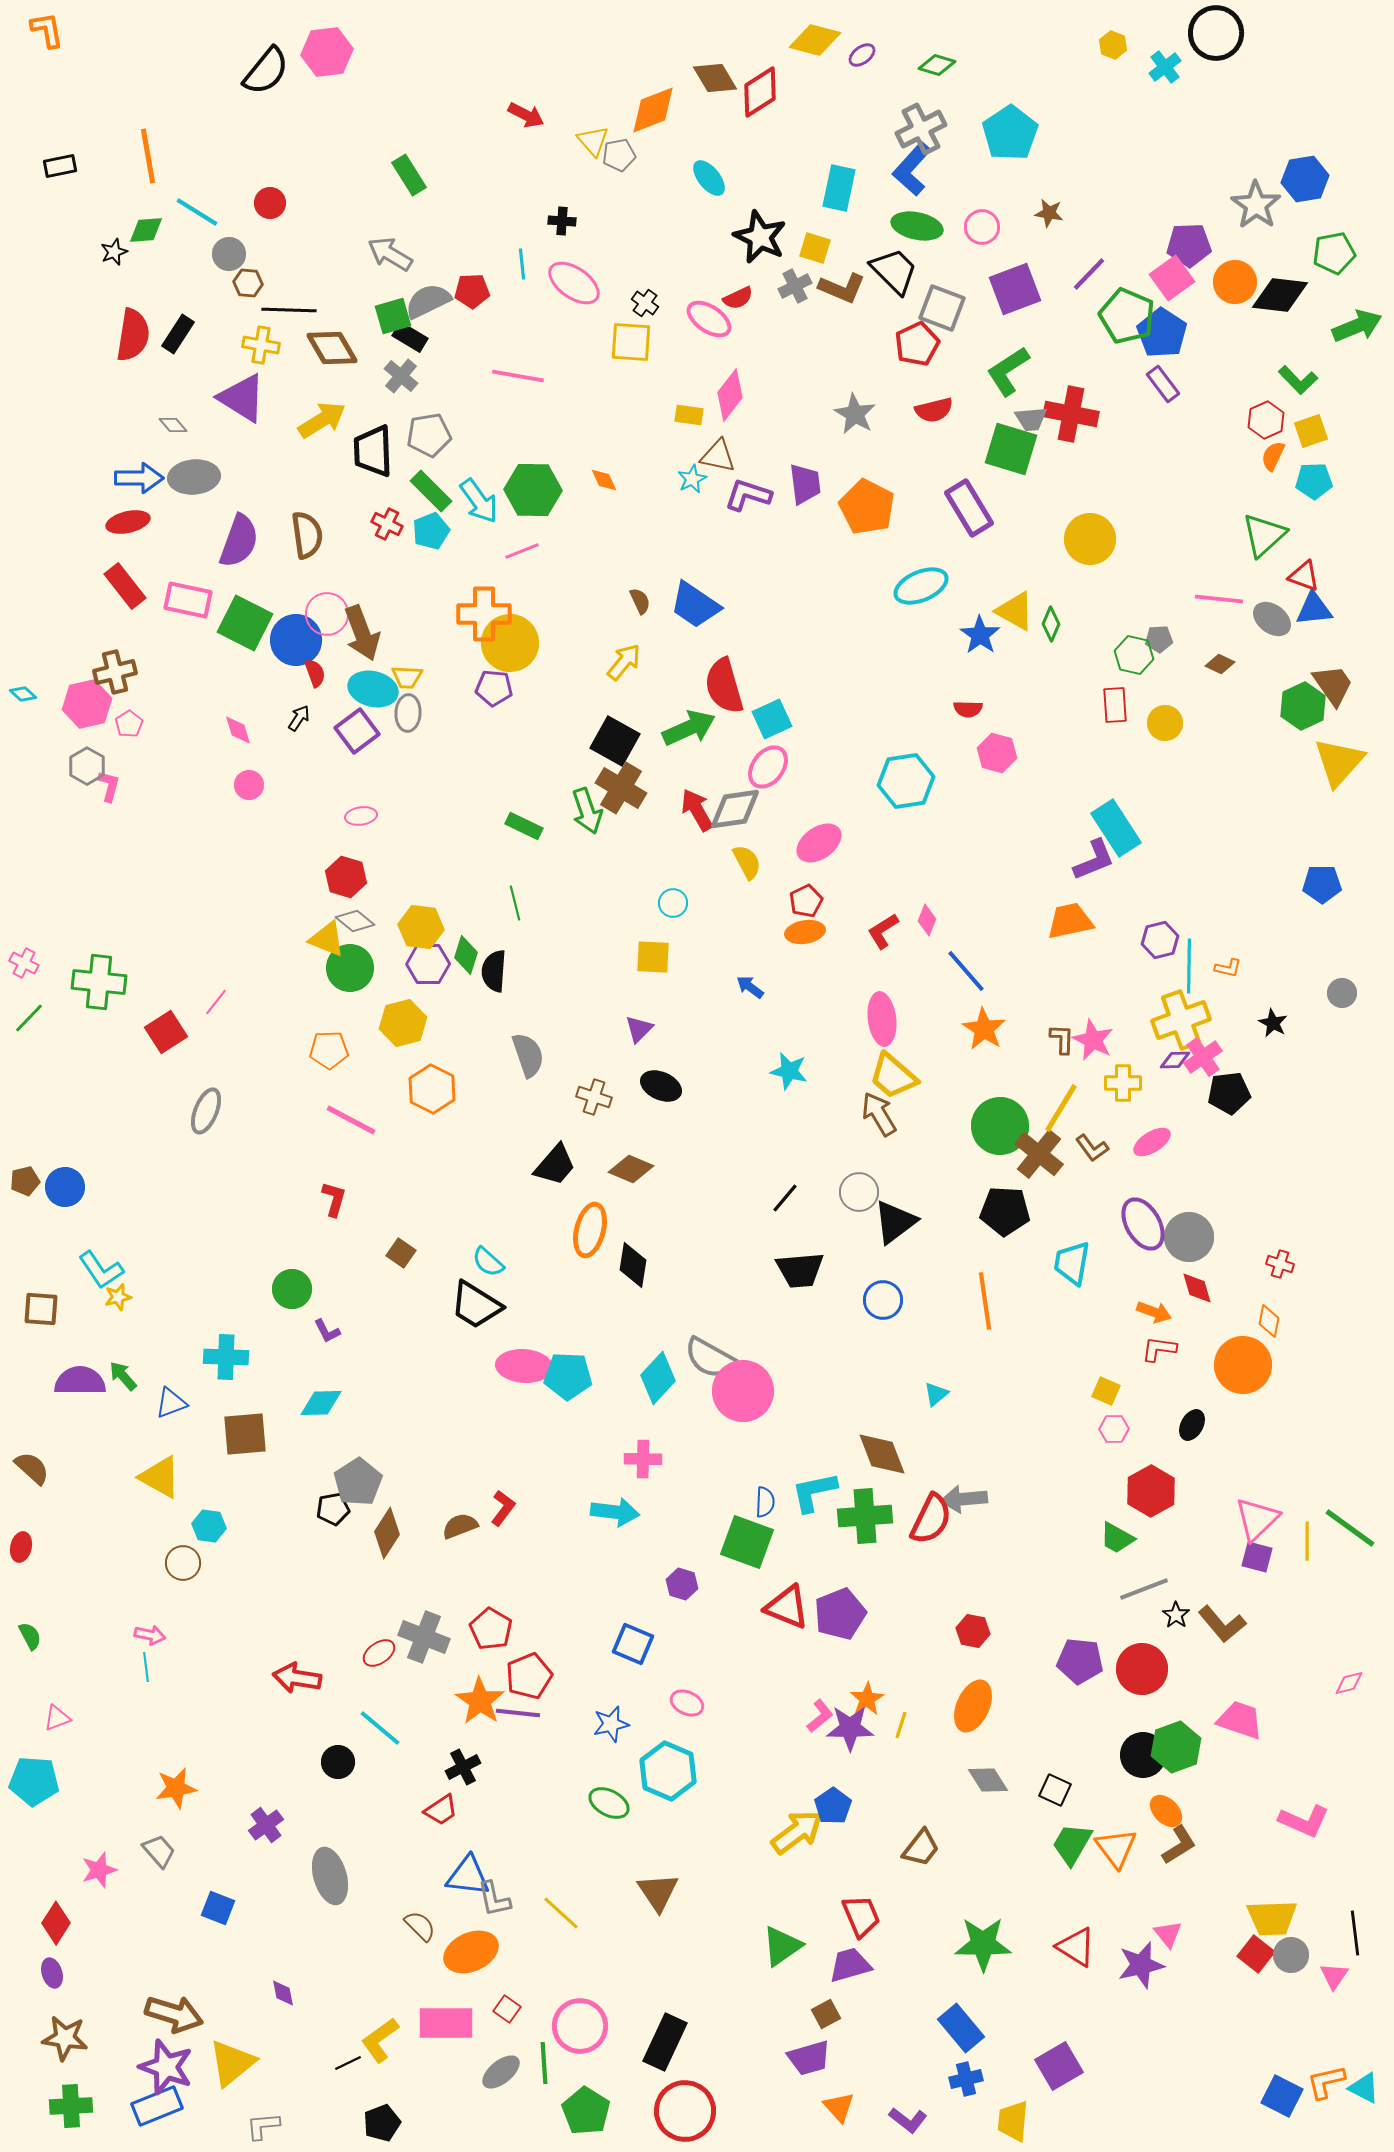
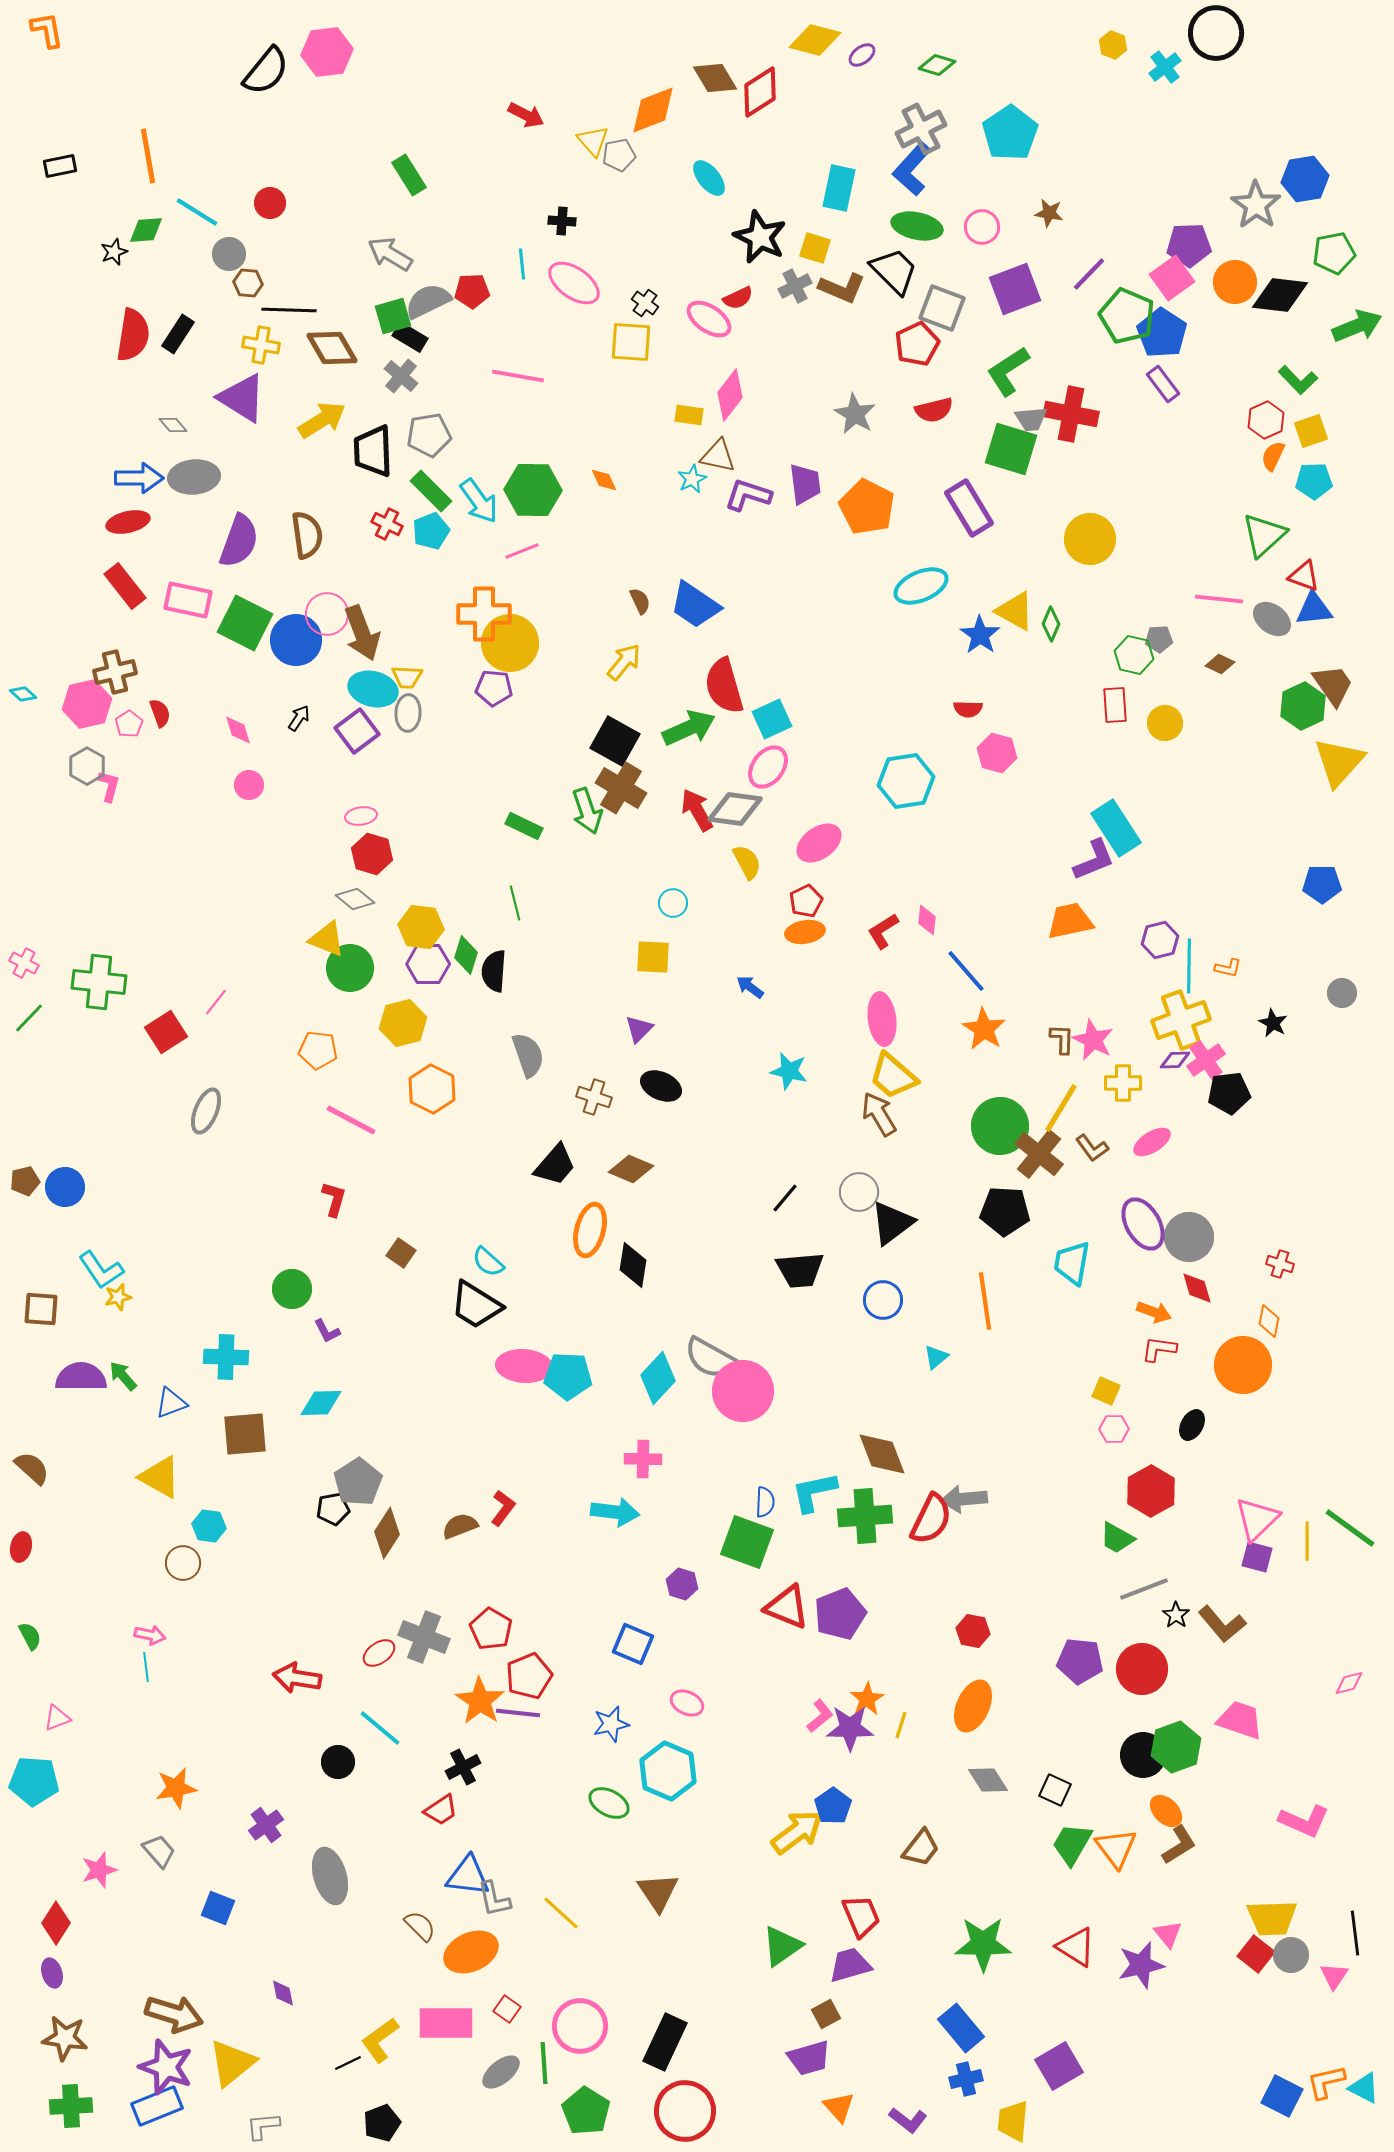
red semicircle at (315, 673): moved 155 px left, 40 px down
gray diamond at (735, 809): rotated 16 degrees clockwise
red hexagon at (346, 877): moved 26 px right, 23 px up
pink diamond at (927, 920): rotated 16 degrees counterclockwise
gray diamond at (355, 921): moved 22 px up
orange pentagon at (329, 1050): moved 11 px left; rotated 9 degrees clockwise
pink cross at (1203, 1057): moved 3 px right, 3 px down
black triangle at (895, 1222): moved 3 px left, 1 px down
purple semicircle at (80, 1381): moved 1 px right, 4 px up
cyan triangle at (936, 1394): moved 37 px up
